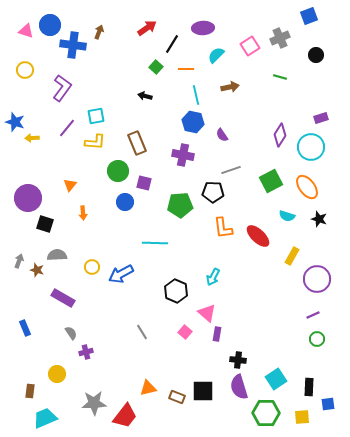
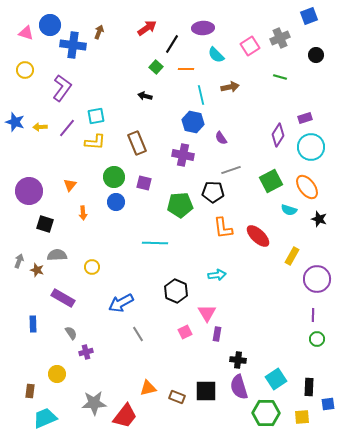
pink triangle at (26, 31): moved 2 px down
cyan semicircle at (216, 55): rotated 90 degrees counterclockwise
cyan line at (196, 95): moved 5 px right
purple rectangle at (321, 118): moved 16 px left
purple semicircle at (222, 135): moved 1 px left, 3 px down
purple diamond at (280, 135): moved 2 px left
yellow arrow at (32, 138): moved 8 px right, 11 px up
green circle at (118, 171): moved 4 px left, 6 px down
purple circle at (28, 198): moved 1 px right, 7 px up
blue circle at (125, 202): moved 9 px left
cyan semicircle at (287, 216): moved 2 px right, 6 px up
blue arrow at (121, 274): moved 29 px down
cyan arrow at (213, 277): moved 4 px right, 2 px up; rotated 126 degrees counterclockwise
pink triangle at (207, 313): rotated 18 degrees clockwise
purple line at (313, 315): rotated 64 degrees counterclockwise
blue rectangle at (25, 328): moved 8 px right, 4 px up; rotated 21 degrees clockwise
gray line at (142, 332): moved 4 px left, 2 px down
pink square at (185, 332): rotated 24 degrees clockwise
black square at (203, 391): moved 3 px right
